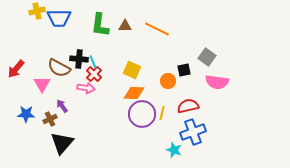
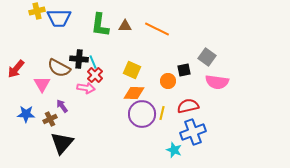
red cross: moved 1 px right, 1 px down
